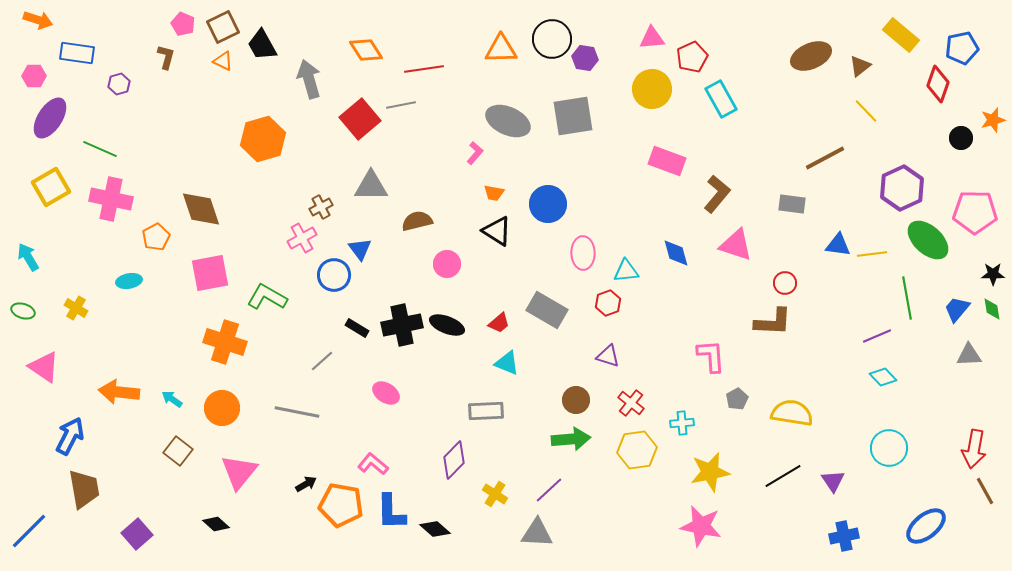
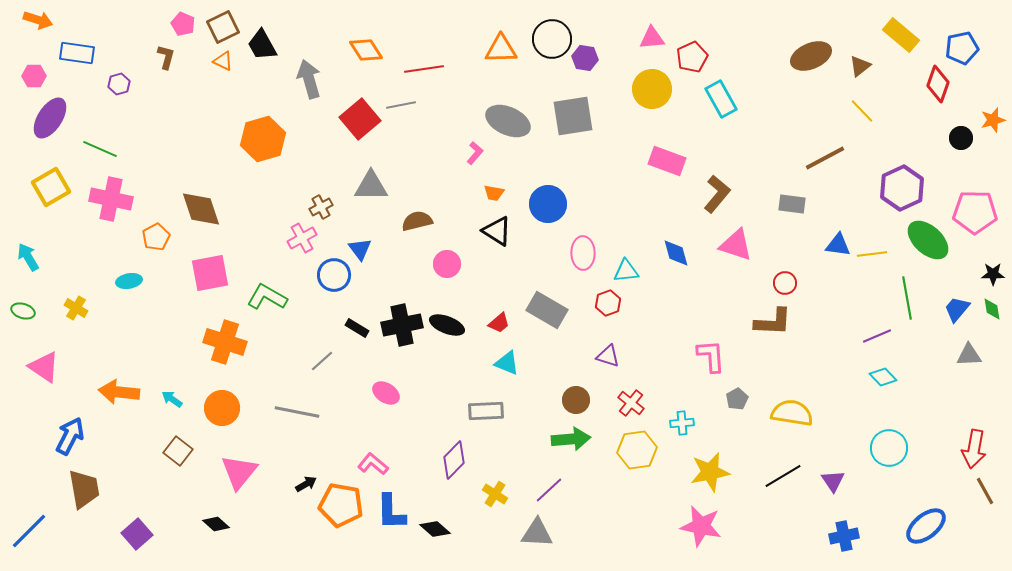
yellow line at (866, 111): moved 4 px left
